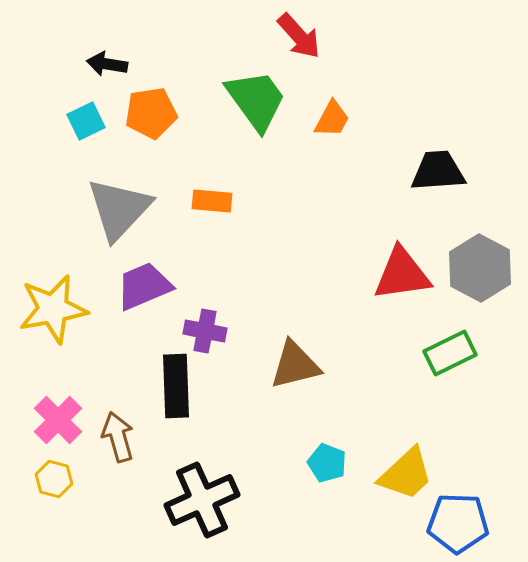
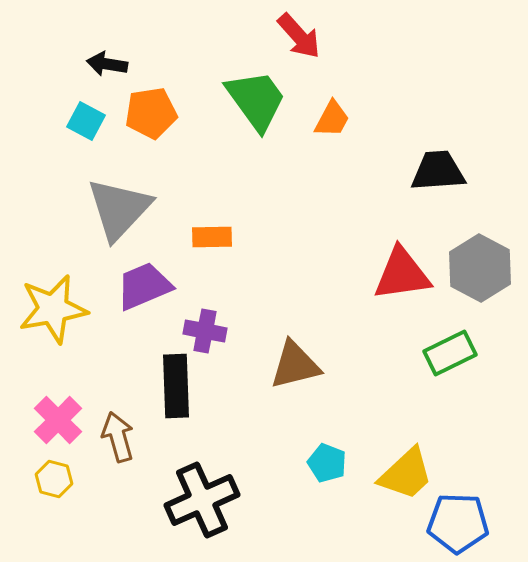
cyan square: rotated 36 degrees counterclockwise
orange rectangle: moved 36 px down; rotated 6 degrees counterclockwise
